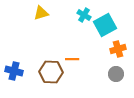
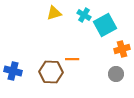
yellow triangle: moved 13 px right
orange cross: moved 4 px right
blue cross: moved 1 px left
